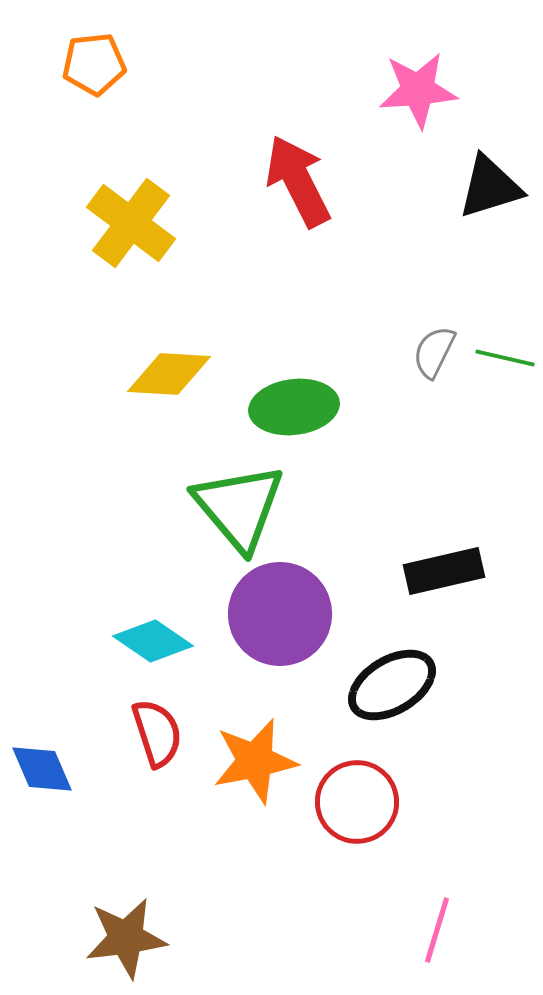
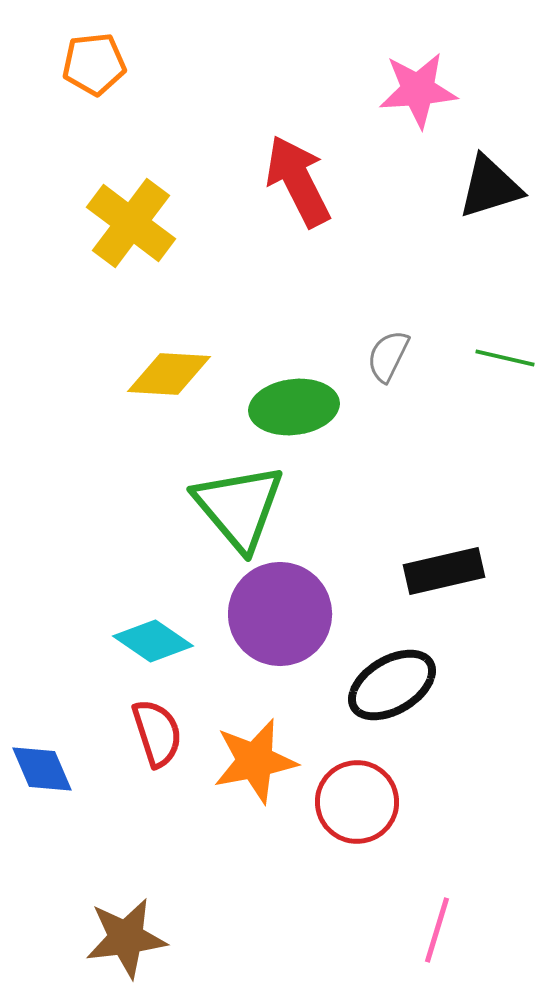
gray semicircle: moved 46 px left, 4 px down
